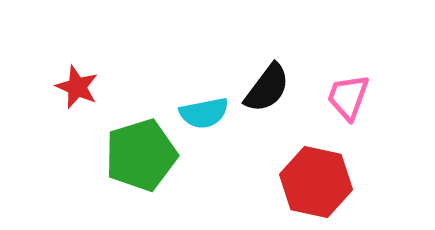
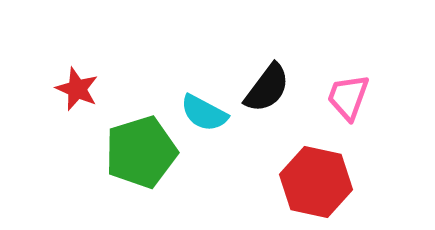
red star: moved 2 px down
cyan semicircle: rotated 39 degrees clockwise
green pentagon: moved 3 px up
